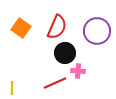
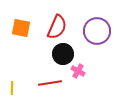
orange square: rotated 24 degrees counterclockwise
black circle: moved 2 px left, 1 px down
pink cross: rotated 24 degrees clockwise
red line: moved 5 px left; rotated 15 degrees clockwise
